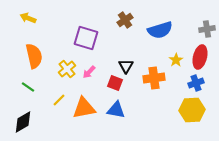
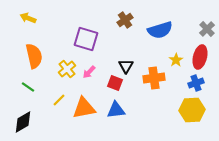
gray cross: rotated 35 degrees counterclockwise
purple square: moved 1 px down
blue triangle: rotated 18 degrees counterclockwise
